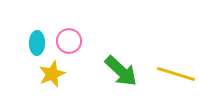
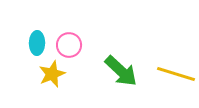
pink circle: moved 4 px down
